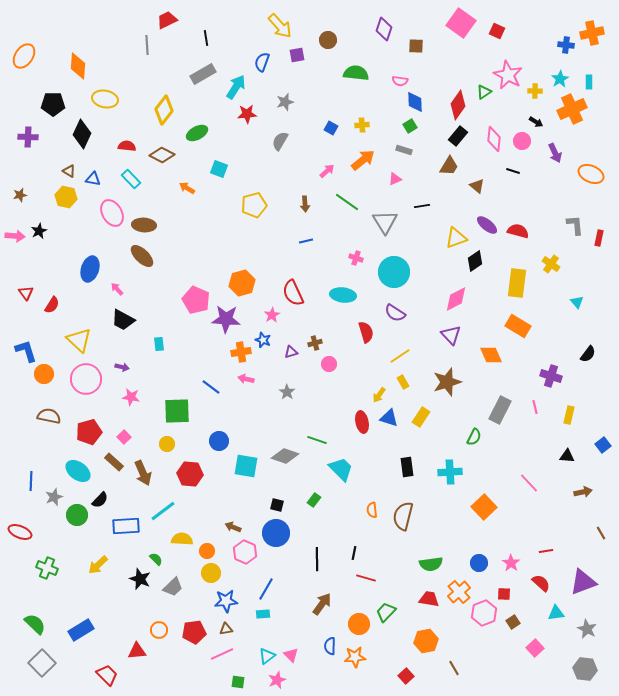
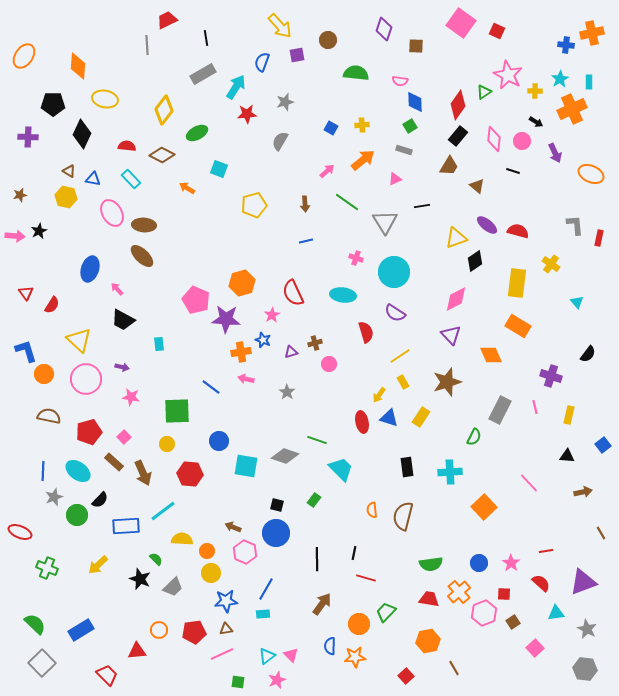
blue line at (31, 481): moved 12 px right, 10 px up
orange hexagon at (426, 641): moved 2 px right
